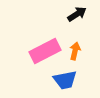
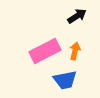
black arrow: moved 2 px down
